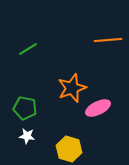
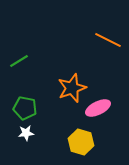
orange line: rotated 32 degrees clockwise
green line: moved 9 px left, 12 px down
white star: moved 1 px left, 3 px up; rotated 14 degrees counterclockwise
yellow hexagon: moved 12 px right, 7 px up
